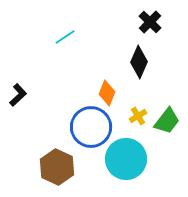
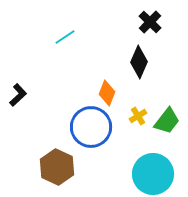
cyan circle: moved 27 px right, 15 px down
